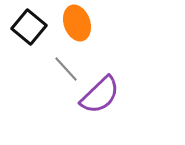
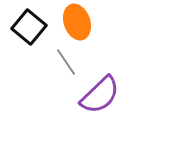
orange ellipse: moved 1 px up
gray line: moved 7 px up; rotated 8 degrees clockwise
